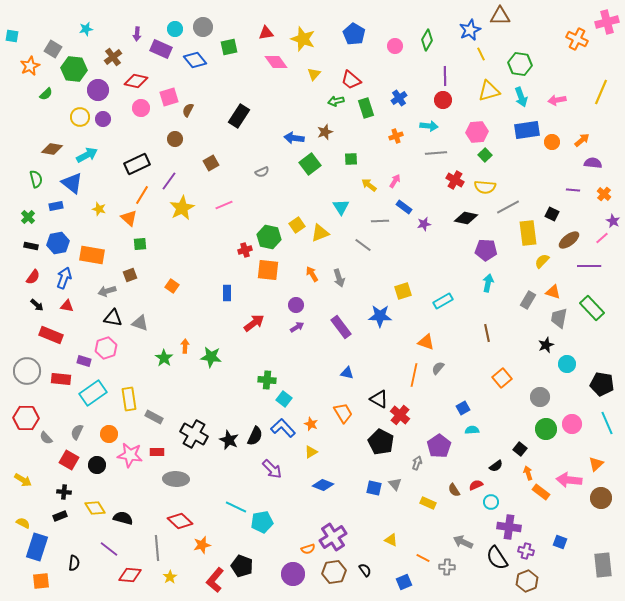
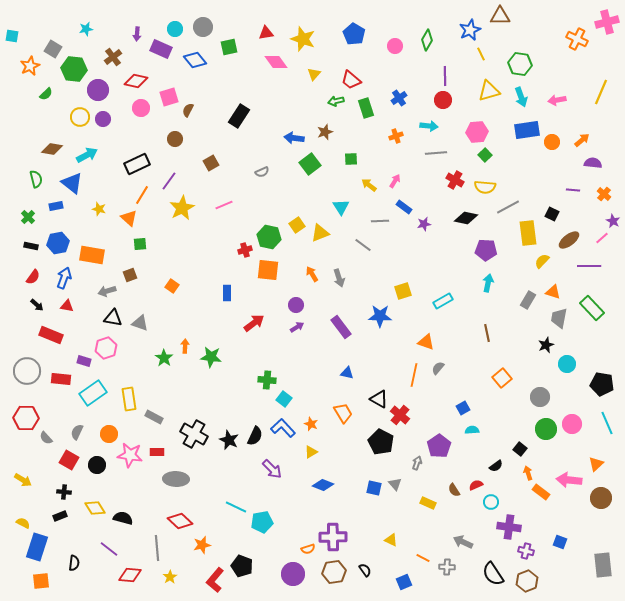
purple cross at (333, 537): rotated 32 degrees clockwise
black semicircle at (497, 558): moved 4 px left, 16 px down
